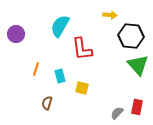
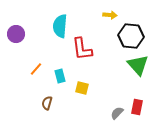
cyan semicircle: rotated 25 degrees counterclockwise
orange line: rotated 24 degrees clockwise
